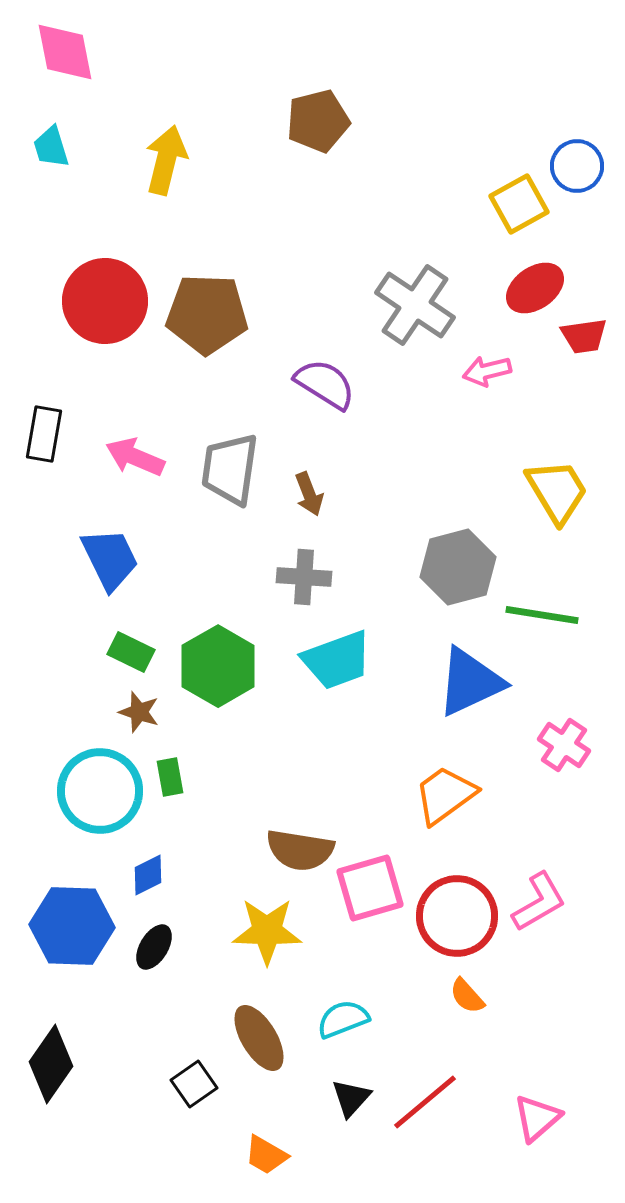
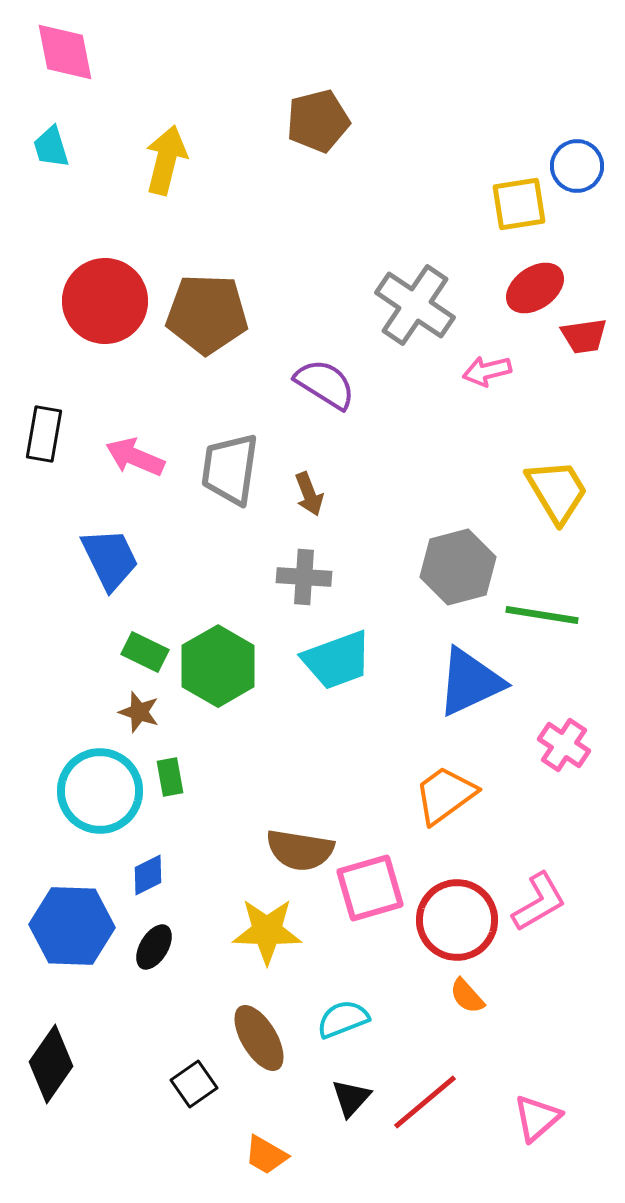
yellow square at (519, 204): rotated 20 degrees clockwise
green rectangle at (131, 652): moved 14 px right
red circle at (457, 916): moved 4 px down
